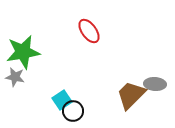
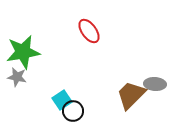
gray star: moved 2 px right
